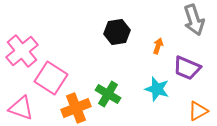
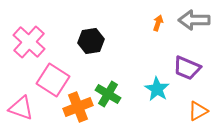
gray arrow: rotated 108 degrees clockwise
black hexagon: moved 26 px left, 9 px down
orange arrow: moved 23 px up
pink cross: moved 7 px right, 9 px up; rotated 8 degrees counterclockwise
pink square: moved 2 px right, 2 px down
cyan star: rotated 15 degrees clockwise
orange cross: moved 2 px right, 1 px up
